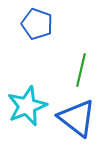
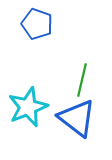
green line: moved 1 px right, 10 px down
cyan star: moved 1 px right, 1 px down
